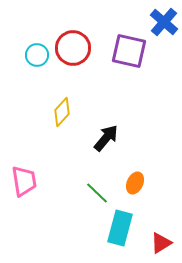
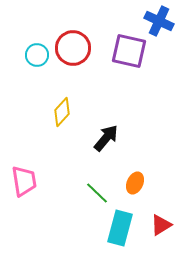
blue cross: moved 5 px left, 1 px up; rotated 16 degrees counterclockwise
red triangle: moved 18 px up
